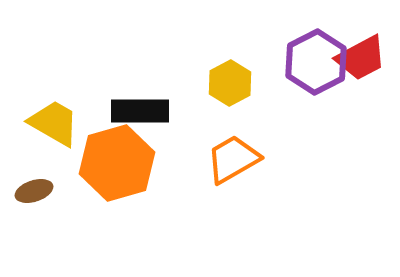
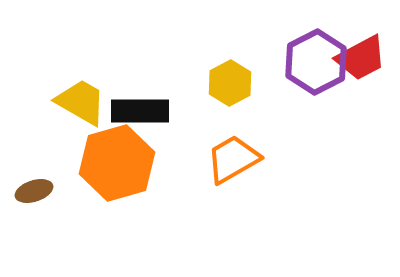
yellow trapezoid: moved 27 px right, 21 px up
